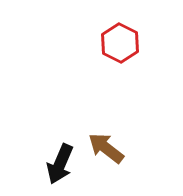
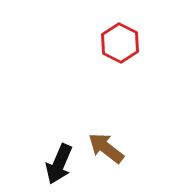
black arrow: moved 1 px left
